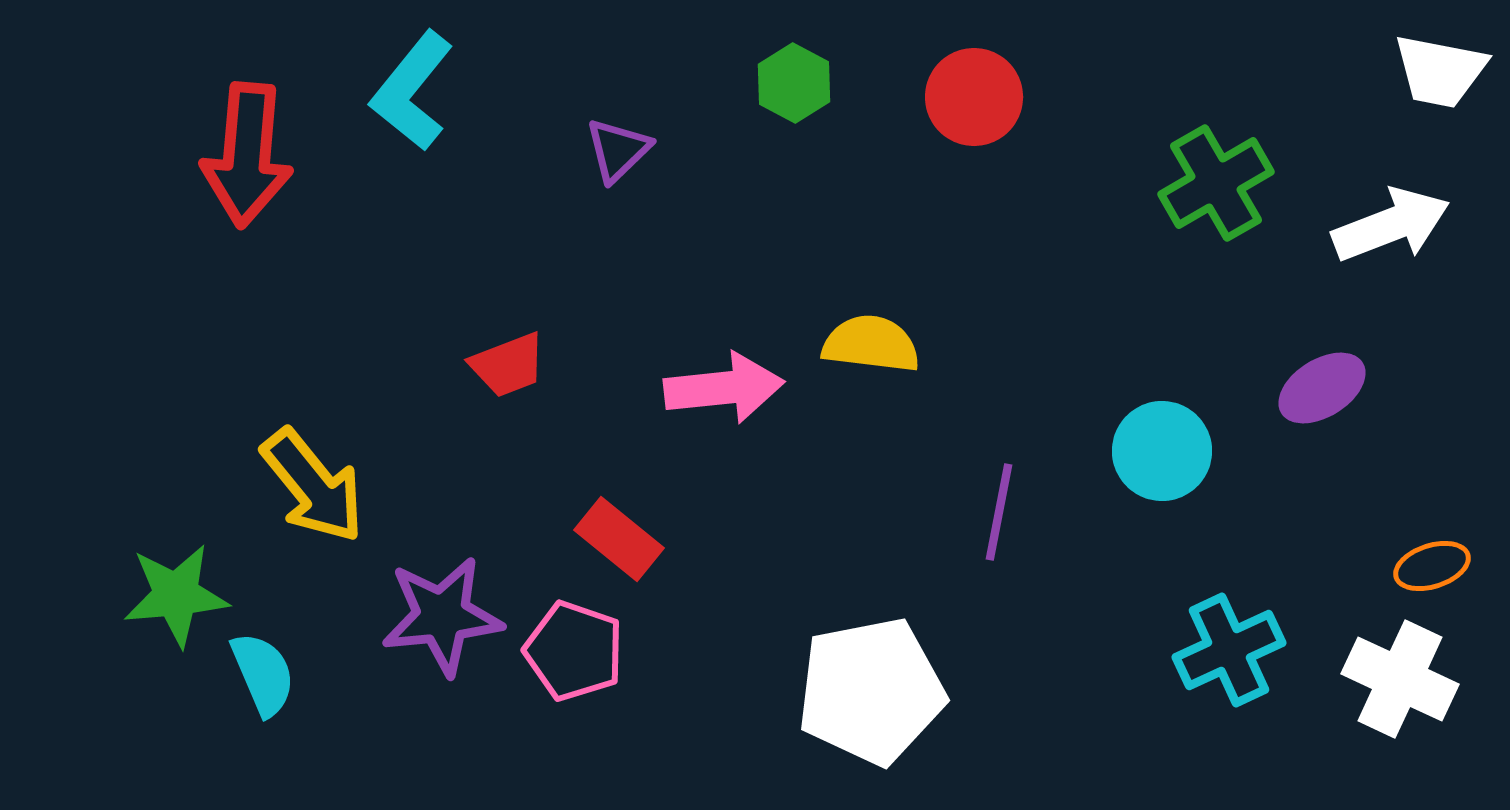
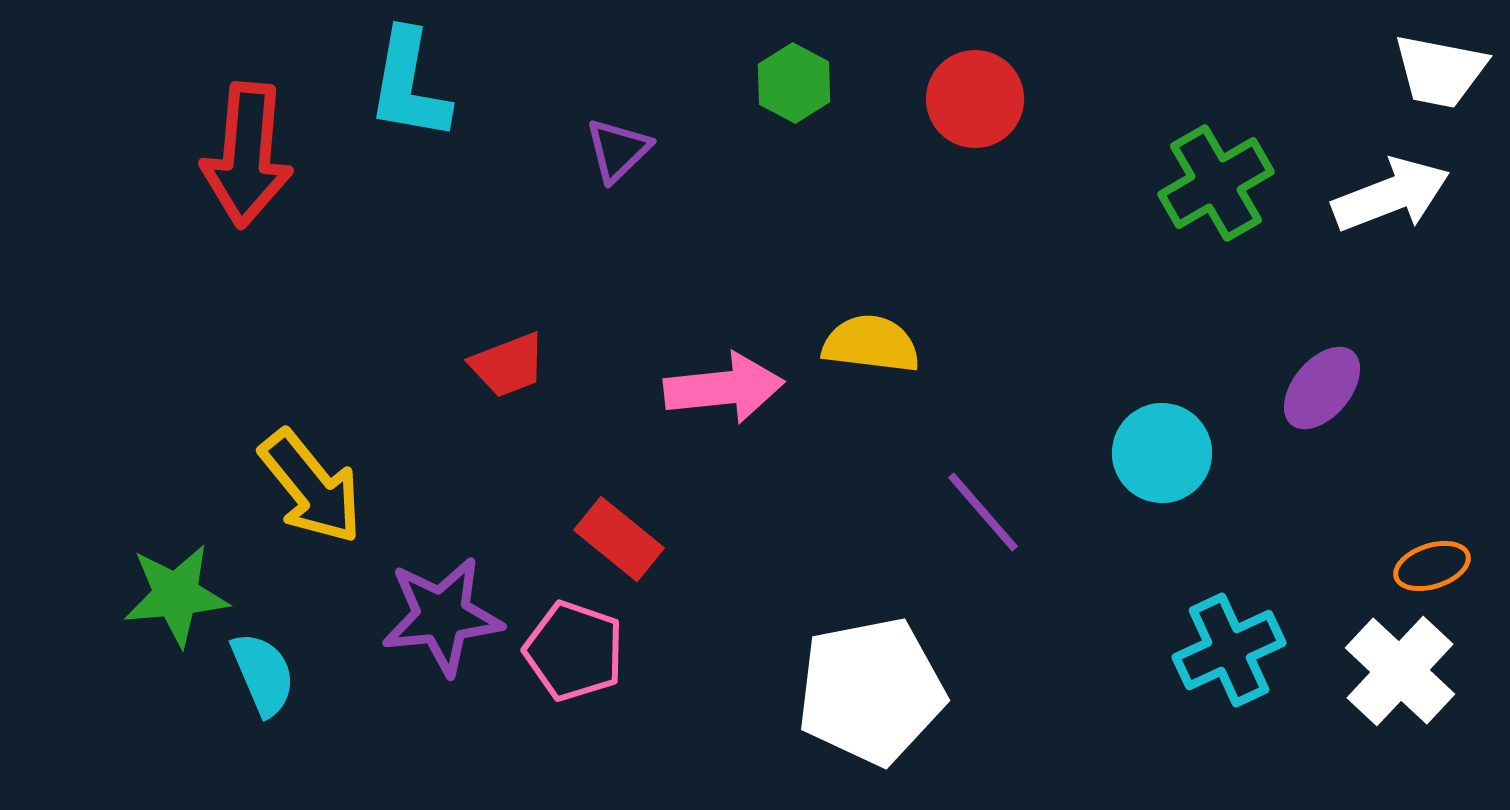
cyan L-shape: moved 3 px left, 6 px up; rotated 29 degrees counterclockwise
red circle: moved 1 px right, 2 px down
white arrow: moved 30 px up
purple ellipse: rotated 18 degrees counterclockwise
cyan circle: moved 2 px down
yellow arrow: moved 2 px left, 1 px down
purple line: moved 16 px left; rotated 52 degrees counterclockwise
white cross: moved 8 px up; rotated 18 degrees clockwise
